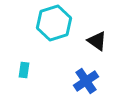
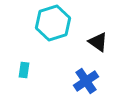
cyan hexagon: moved 1 px left
black triangle: moved 1 px right, 1 px down
